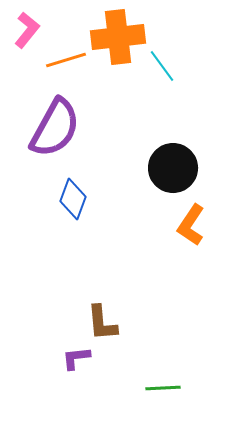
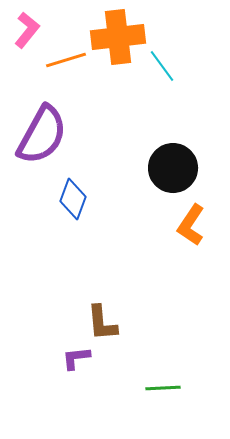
purple semicircle: moved 13 px left, 7 px down
